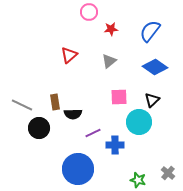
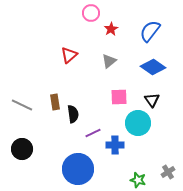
pink circle: moved 2 px right, 1 px down
red star: rotated 24 degrees counterclockwise
blue diamond: moved 2 px left
black triangle: rotated 21 degrees counterclockwise
black semicircle: rotated 96 degrees counterclockwise
cyan circle: moved 1 px left, 1 px down
black circle: moved 17 px left, 21 px down
gray cross: moved 1 px up; rotated 16 degrees clockwise
